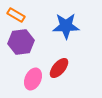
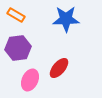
blue star: moved 7 px up
purple hexagon: moved 3 px left, 6 px down
pink ellipse: moved 3 px left, 1 px down
